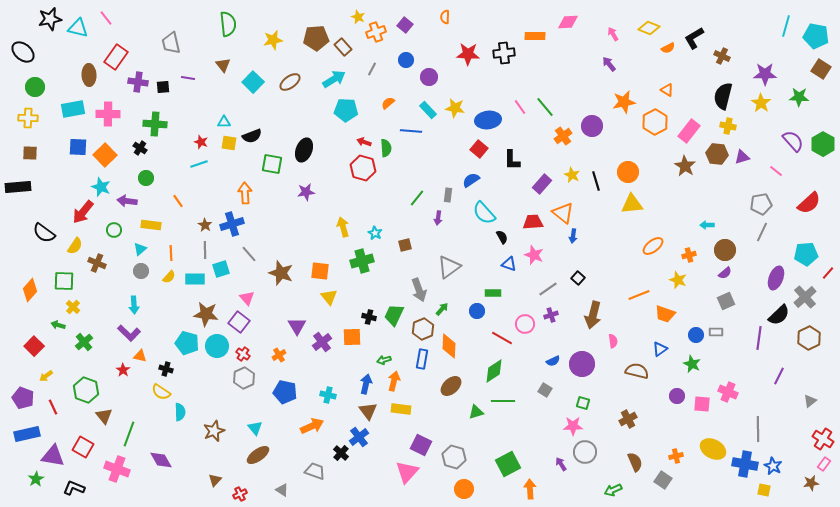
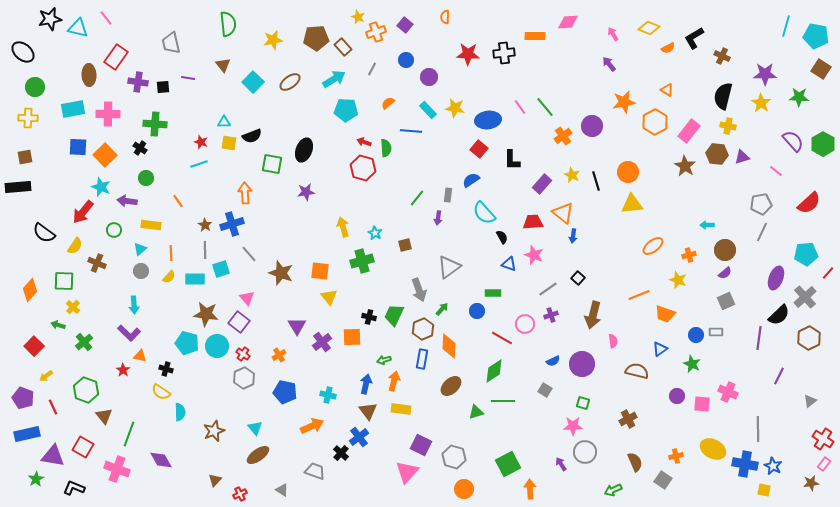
brown square at (30, 153): moved 5 px left, 4 px down; rotated 14 degrees counterclockwise
